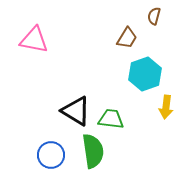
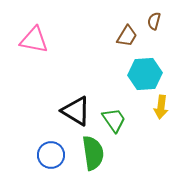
brown semicircle: moved 5 px down
brown trapezoid: moved 2 px up
cyan hexagon: rotated 16 degrees clockwise
yellow arrow: moved 5 px left
green trapezoid: moved 3 px right, 1 px down; rotated 48 degrees clockwise
green semicircle: moved 2 px down
